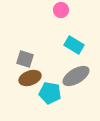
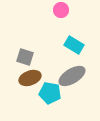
gray square: moved 2 px up
gray ellipse: moved 4 px left
